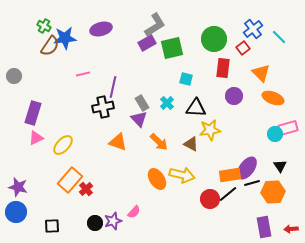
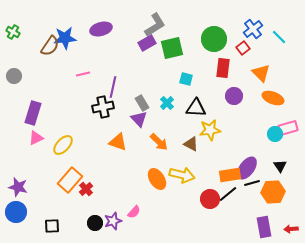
green cross at (44, 26): moved 31 px left, 6 px down
